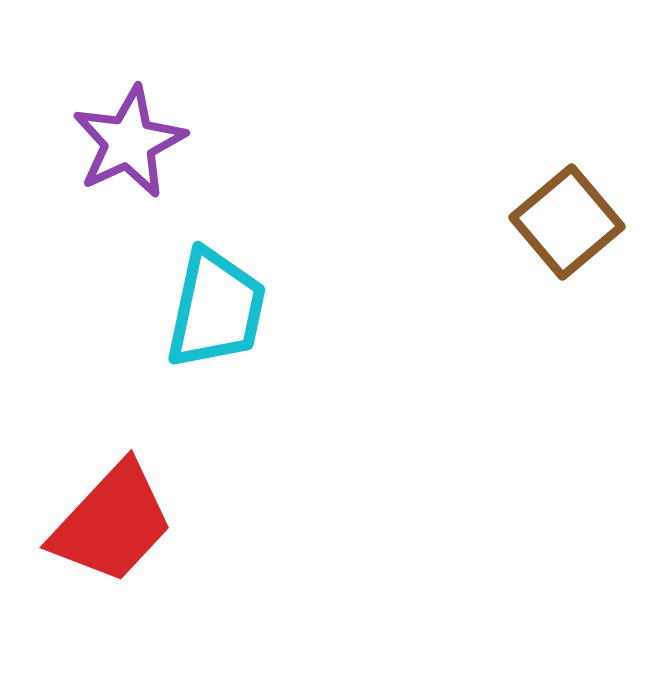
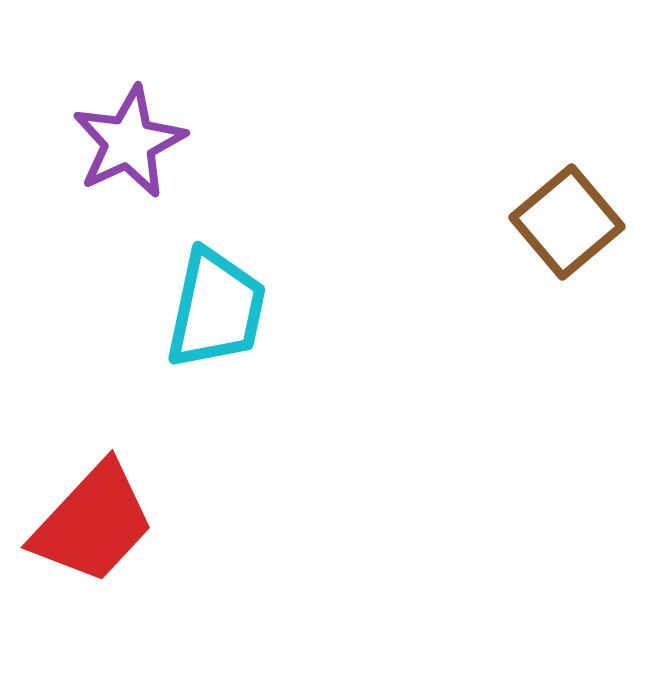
red trapezoid: moved 19 px left
